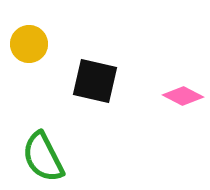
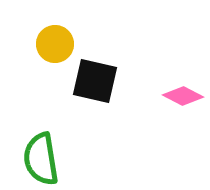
yellow circle: moved 26 px right
green semicircle: moved 2 px left, 2 px down; rotated 18 degrees clockwise
